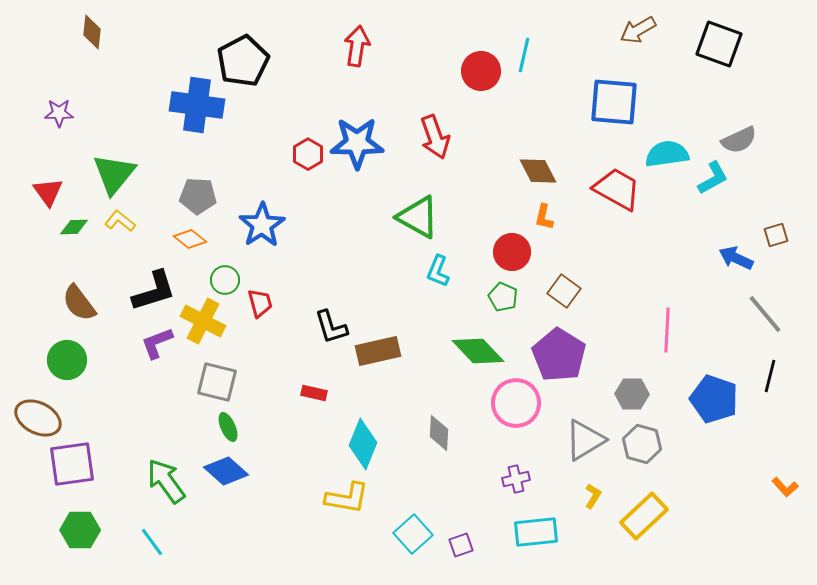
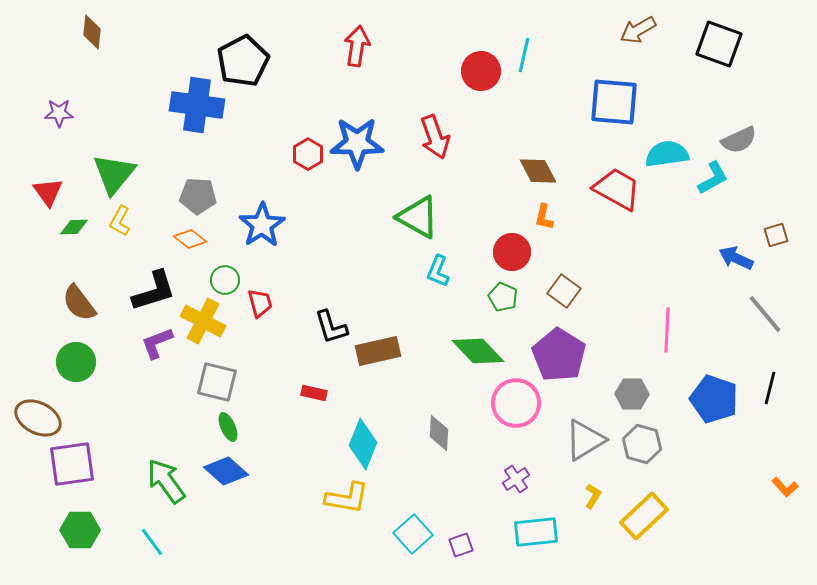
yellow L-shape at (120, 221): rotated 100 degrees counterclockwise
green circle at (67, 360): moved 9 px right, 2 px down
black line at (770, 376): moved 12 px down
purple cross at (516, 479): rotated 20 degrees counterclockwise
